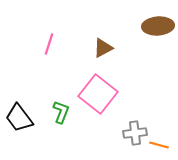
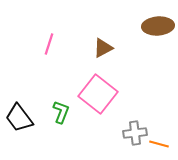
orange line: moved 1 px up
